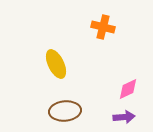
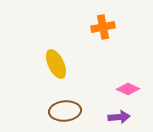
orange cross: rotated 25 degrees counterclockwise
pink diamond: rotated 50 degrees clockwise
purple arrow: moved 5 px left
